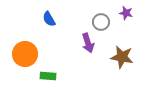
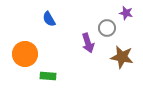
gray circle: moved 6 px right, 6 px down
